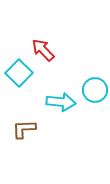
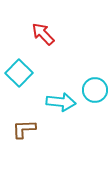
red arrow: moved 16 px up
